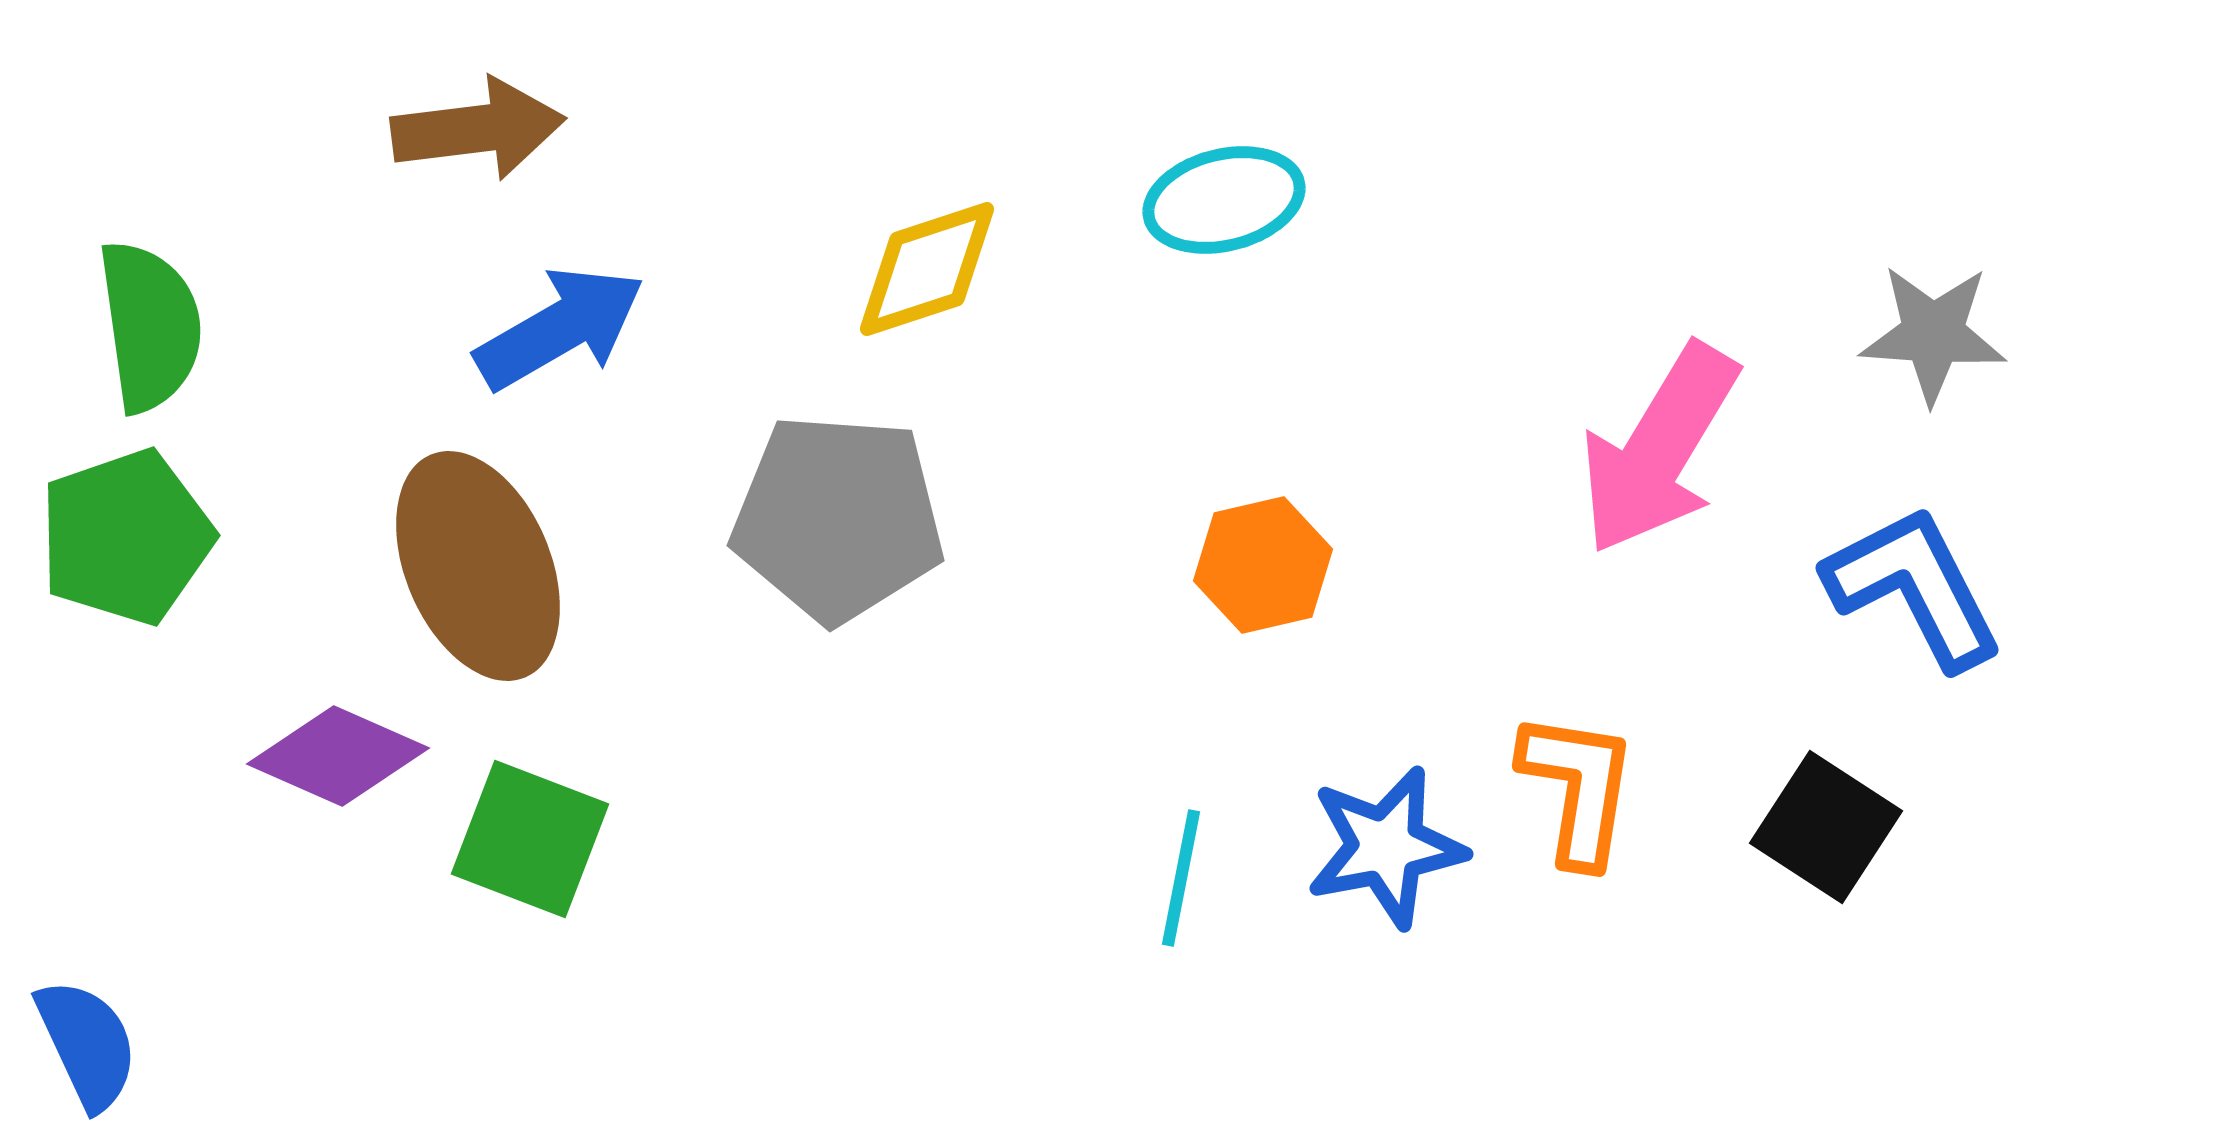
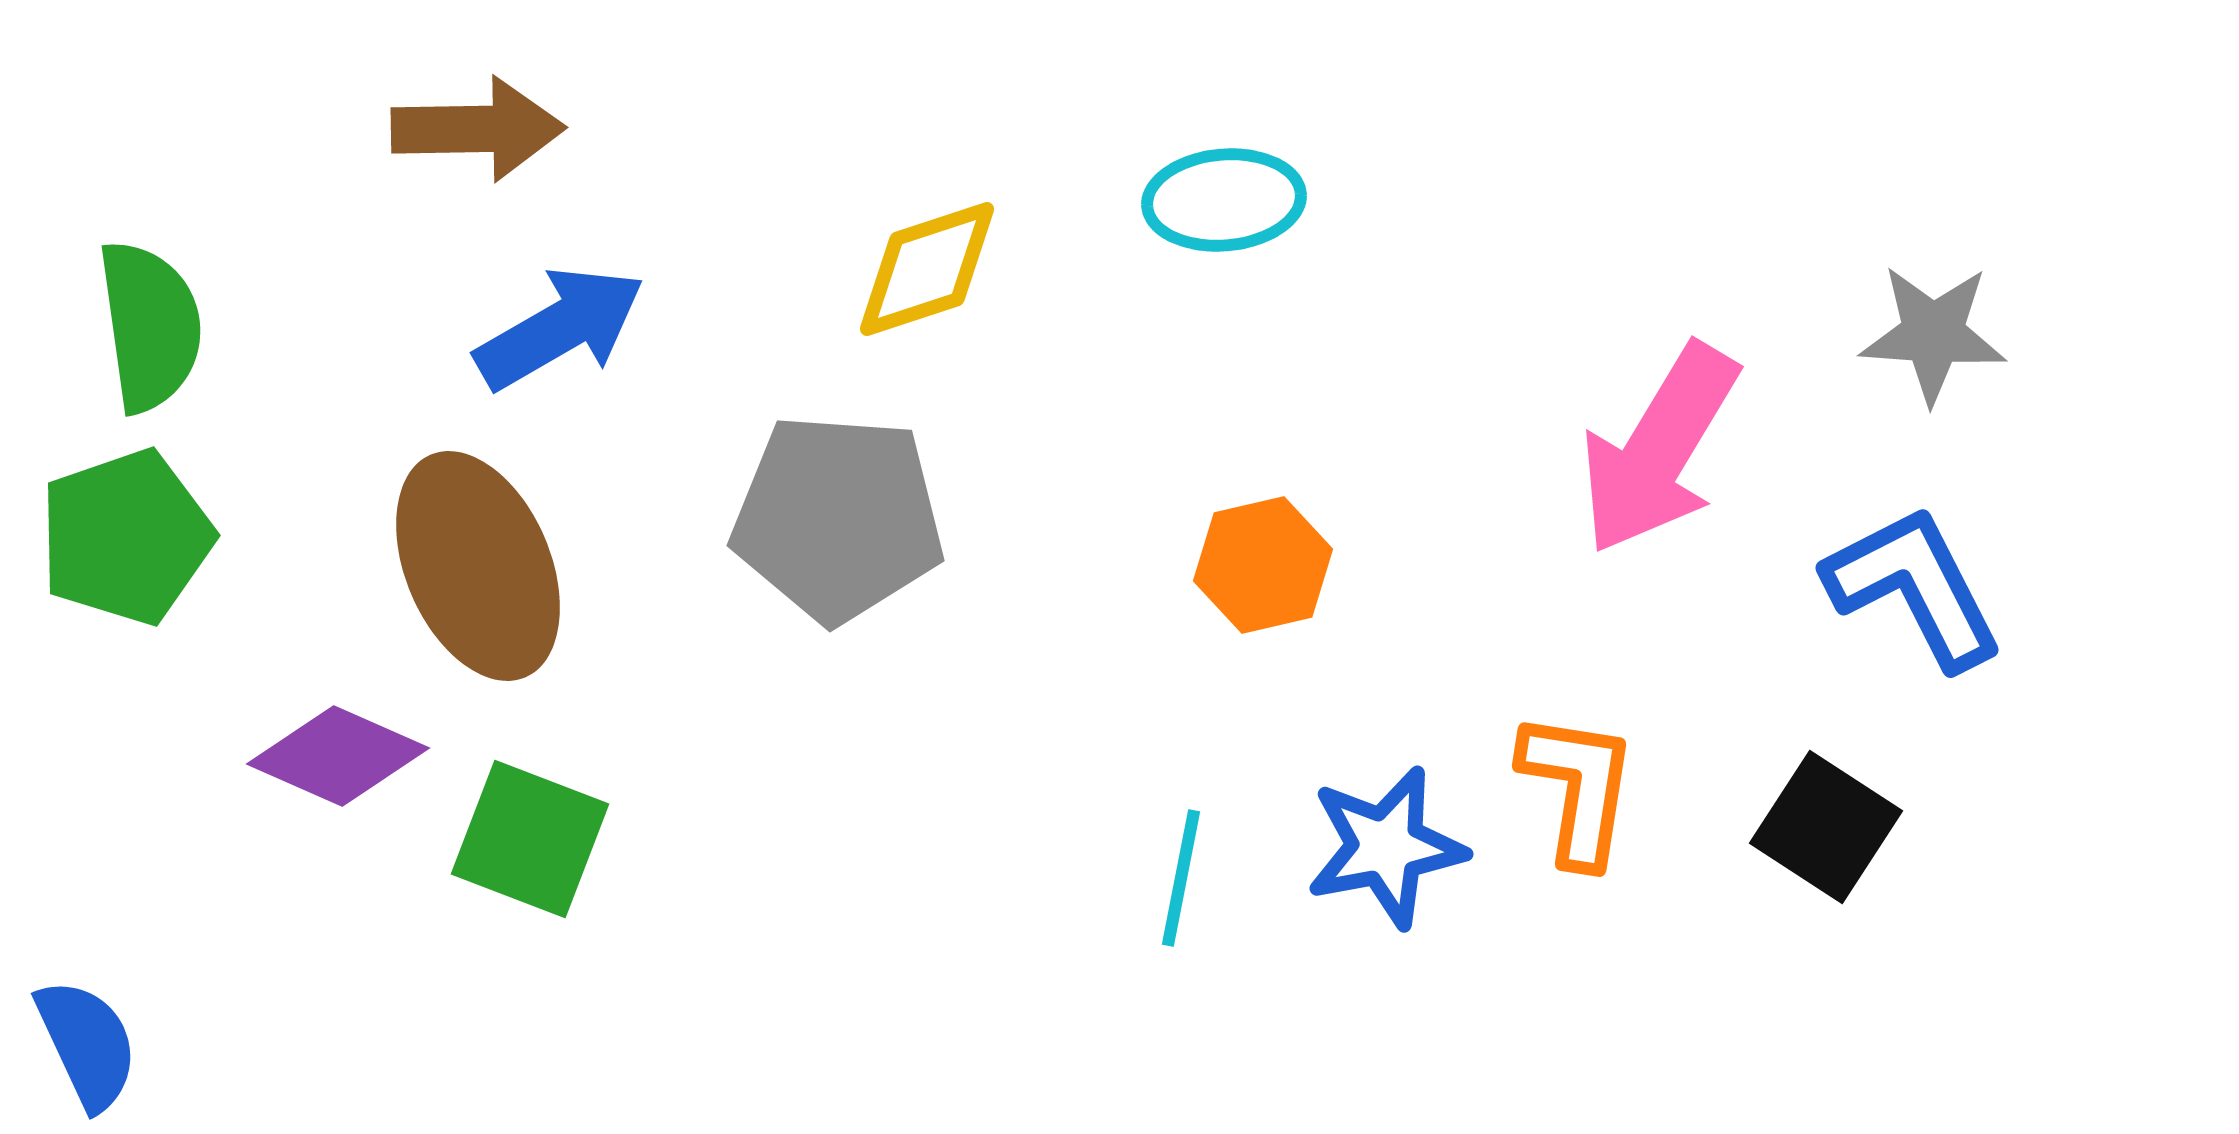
brown arrow: rotated 6 degrees clockwise
cyan ellipse: rotated 9 degrees clockwise
